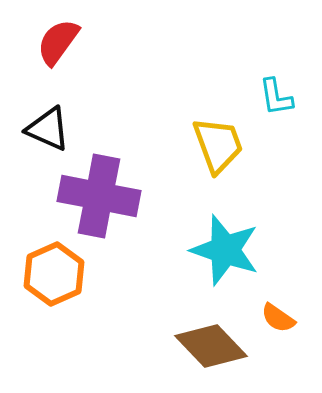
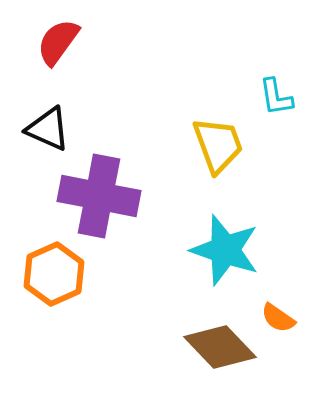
brown diamond: moved 9 px right, 1 px down
